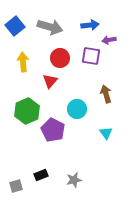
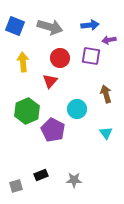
blue square: rotated 30 degrees counterclockwise
gray star: rotated 14 degrees clockwise
